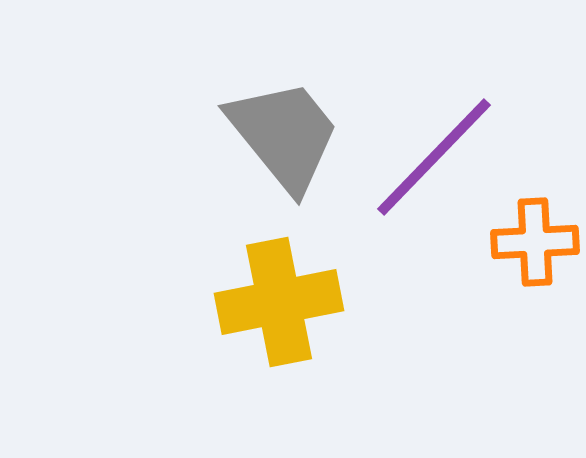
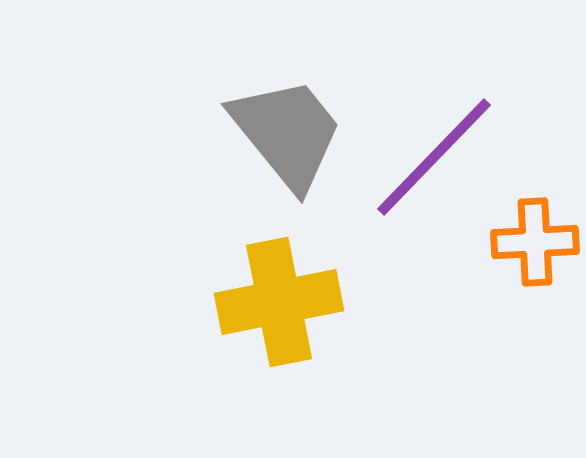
gray trapezoid: moved 3 px right, 2 px up
